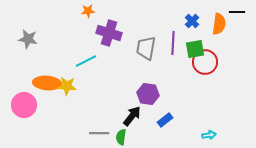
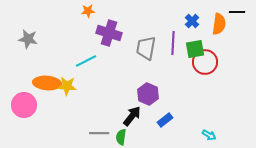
purple hexagon: rotated 15 degrees clockwise
cyan arrow: rotated 40 degrees clockwise
